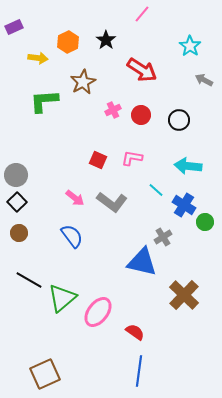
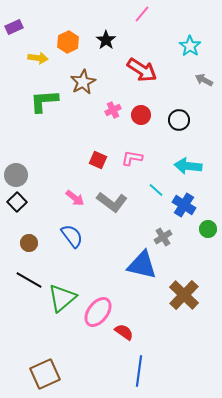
green circle: moved 3 px right, 7 px down
brown circle: moved 10 px right, 10 px down
blue triangle: moved 3 px down
red semicircle: moved 11 px left
